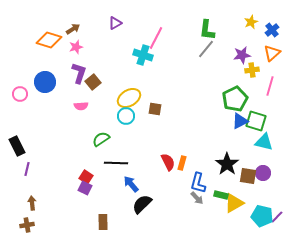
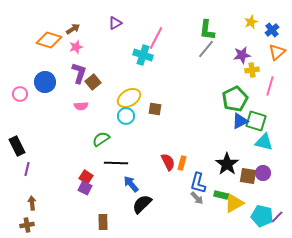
orange triangle at (272, 53): moved 5 px right, 1 px up
